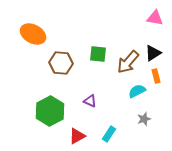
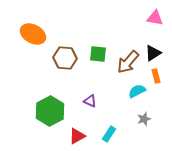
brown hexagon: moved 4 px right, 5 px up
